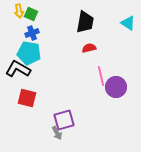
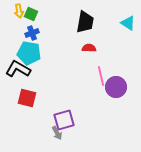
red semicircle: rotated 16 degrees clockwise
